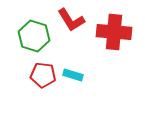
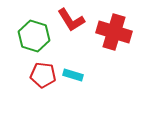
red cross: rotated 12 degrees clockwise
